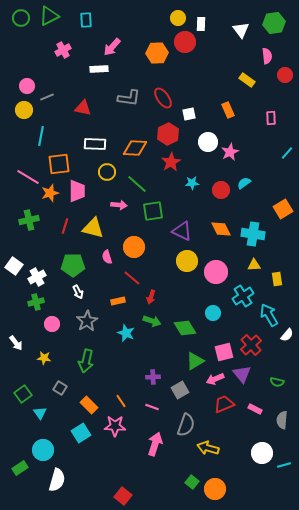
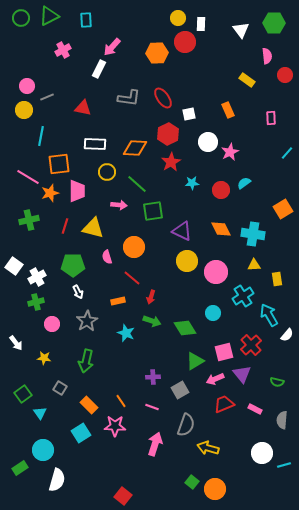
green hexagon at (274, 23): rotated 10 degrees clockwise
white rectangle at (99, 69): rotated 60 degrees counterclockwise
